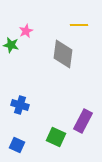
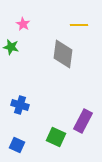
pink star: moved 3 px left, 7 px up; rotated 16 degrees counterclockwise
green star: moved 2 px down
